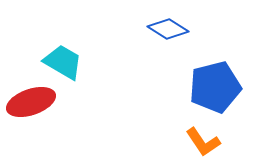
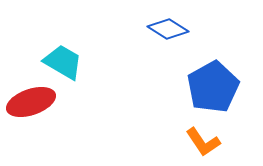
blue pentagon: moved 2 px left; rotated 15 degrees counterclockwise
